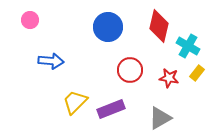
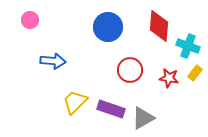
red diamond: rotated 8 degrees counterclockwise
cyan cross: rotated 10 degrees counterclockwise
blue arrow: moved 2 px right
yellow rectangle: moved 2 px left
purple rectangle: rotated 40 degrees clockwise
gray triangle: moved 17 px left
